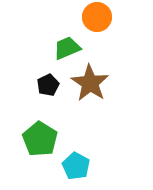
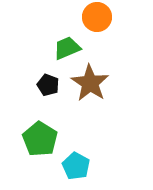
black pentagon: rotated 25 degrees counterclockwise
